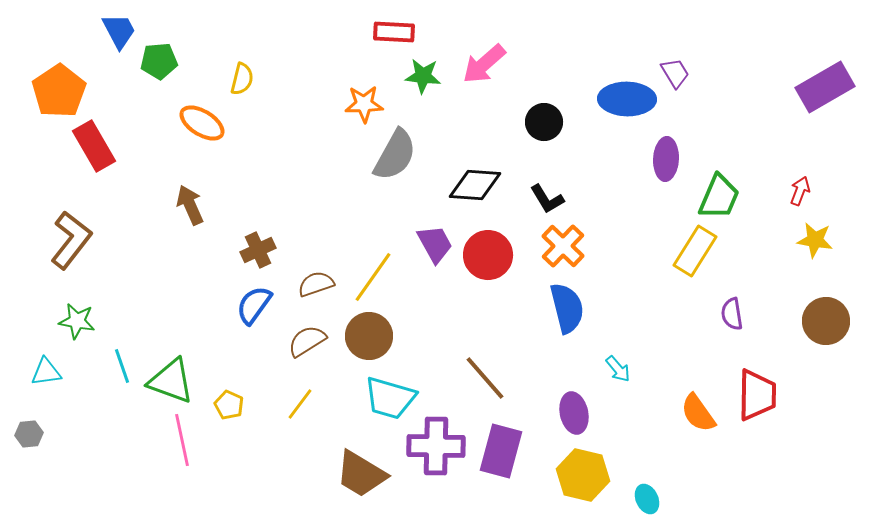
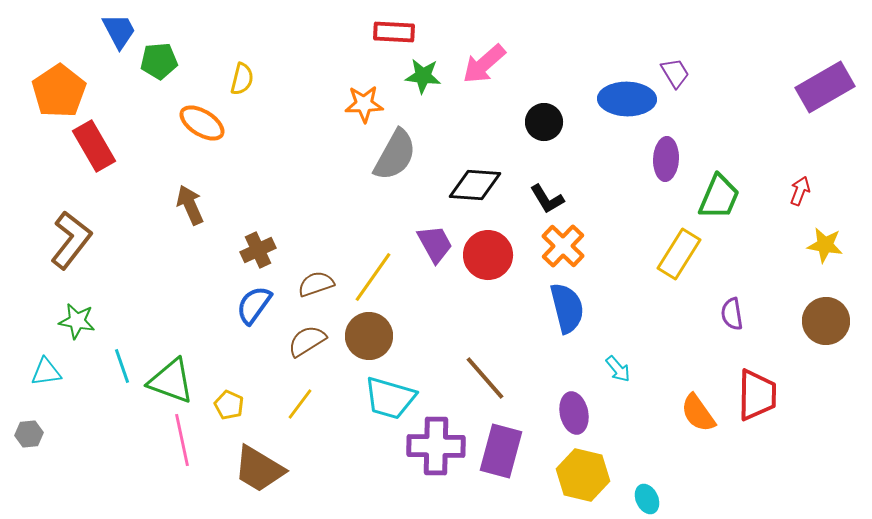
yellow star at (815, 240): moved 10 px right, 5 px down
yellow rectangle at (695, 251): moved 16 px left, 3 px down
brown trapezoid at (361, 474): moved 102 px left, 5 px up
